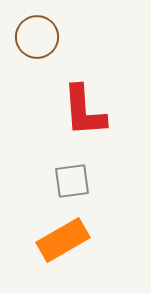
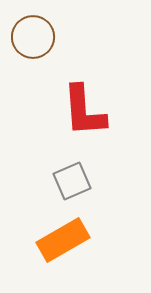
brown circle: moved 4 px left
gray square: rotated 15 degrees counterclockwise
